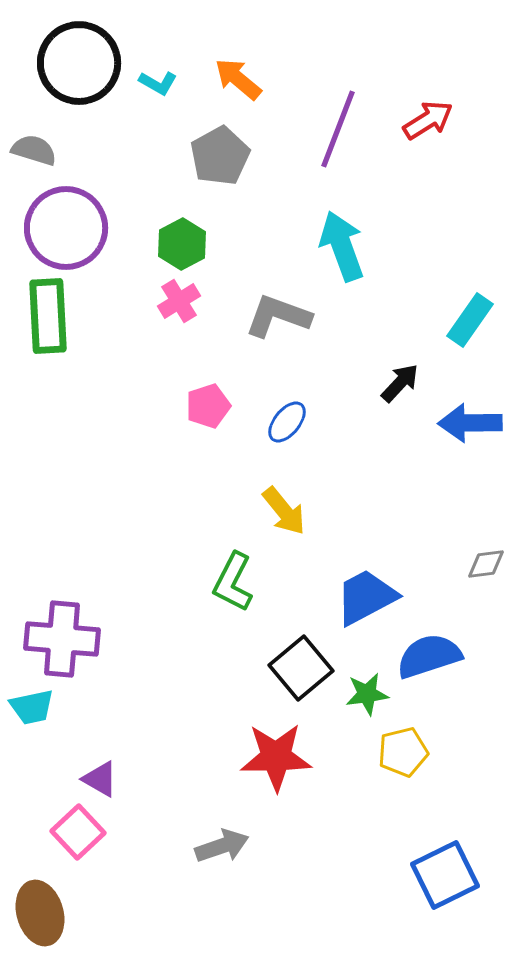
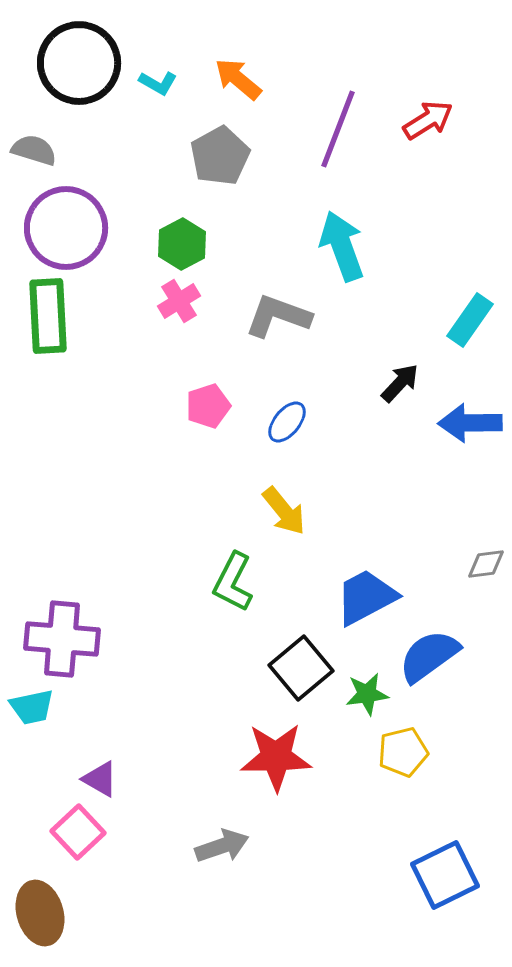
blue semicircle: rotated 18 degrees counterclockwise
